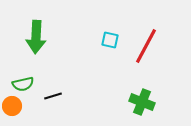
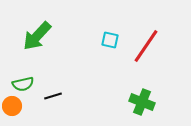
green arrow: moved 1 px right, 1 px up; rotated 40 degrees clockwise
red line: rotated 6 degrees clockwise
